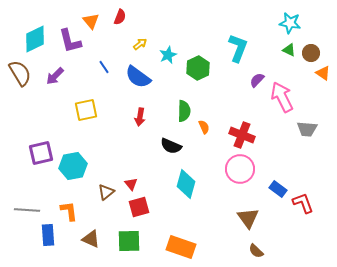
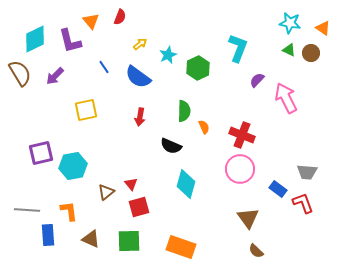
orange triangle at (323, 73): moved 45 px up
pink arrow at (282, 97): moved 4 px right, 1 px down
gray trapezoid at (307, 129): moved 43 px down
